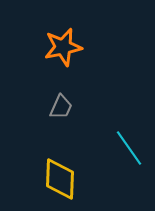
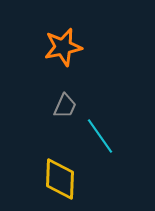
gray trapezoid: moved 4 px right, 1 px up
cyan line: moved 29 px left, 12 px up
